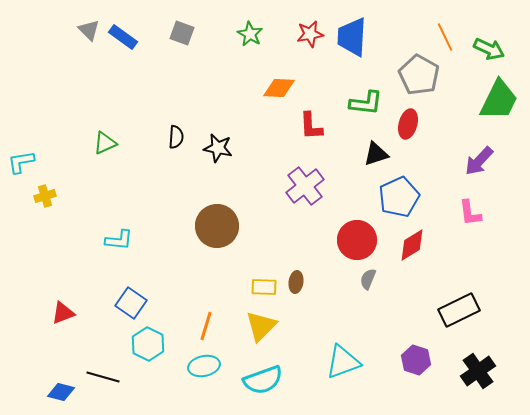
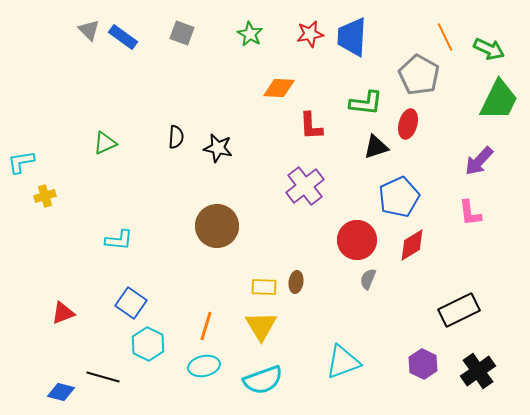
black triangle at (376, 154): moved 7 px up
yellow triangle at (261, 326): rotated 16 degrees counterclockwise
purple hexagon at (416, 360): moved 7 px right, 4 px down; rotated 8 degrees clockwise
